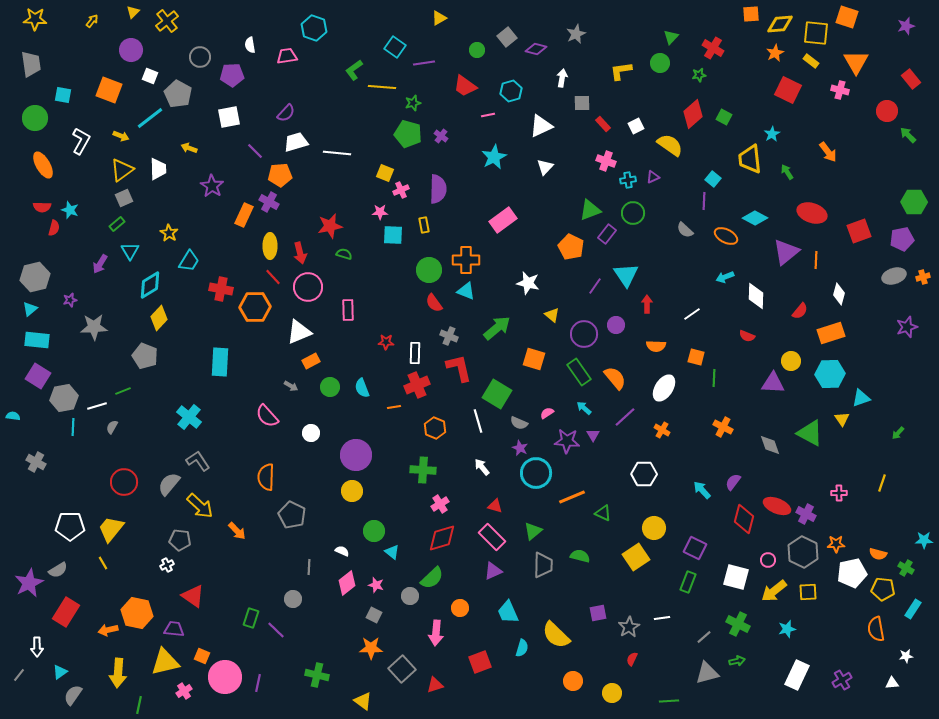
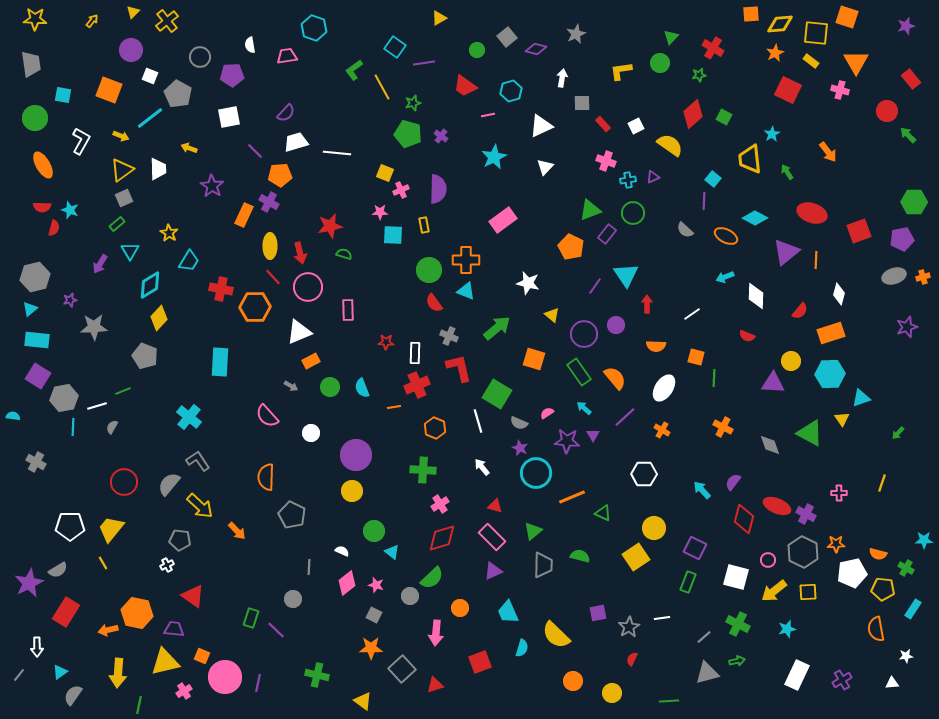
yellow line at (382, 87): rotated 56 degrees clockwise
